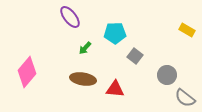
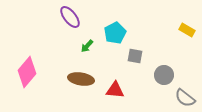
cyan pentagon: rotated 25 degrees counterclockwise
green arrow: moved 2 px right, 2 px up
gray square: rotated 28 degrees counterclockwise
gray circle: moved 3 px left
brown ellipse: moved 2 px left
red triangle: moved 1 px down
